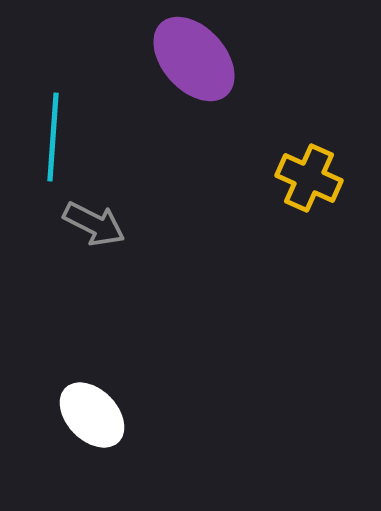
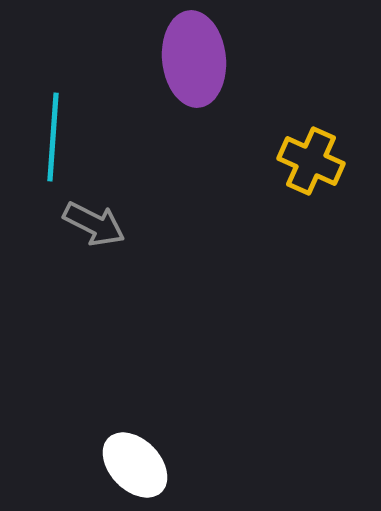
purple ellipse: rotated 36 degrees clockwise
yellow cross: moved 2 px right, 17 px up
white ellipse: moved 43 px right, 50 px down
